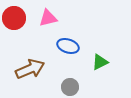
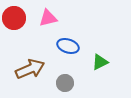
gray circle: moved 5 px left, 4 px up
